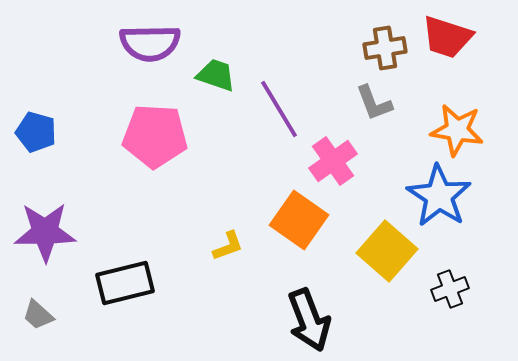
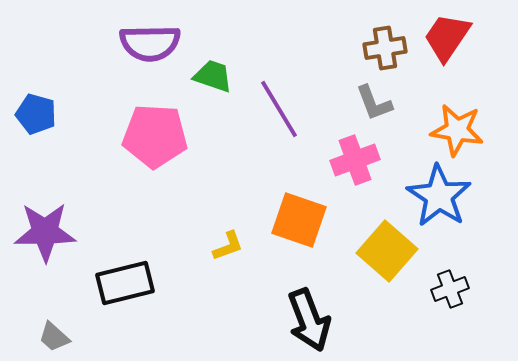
red trapezoid: rotated 106 degrees clockwise
green trapezoid: moved 3 px left, 1 px down
blue pentagon: moved 18 px up
pink cross: moved 22 px right, 1 px up; rotated 15 degrees clockwise
orange square: rotated 16 degrees counterclockwise
gray trapezoid: moved 16 px right, 22 px down
